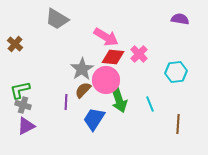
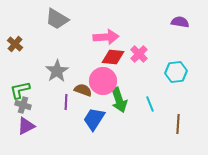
purple semicircle: moved 3 px down
pink arrow: rotated 35 degrees counterclockwise
gray star: moved 25 px left, 2 px down
pink circle: moved 3 px left, 1 px down
brown semicircle: rotated 66 degrees clockwise
